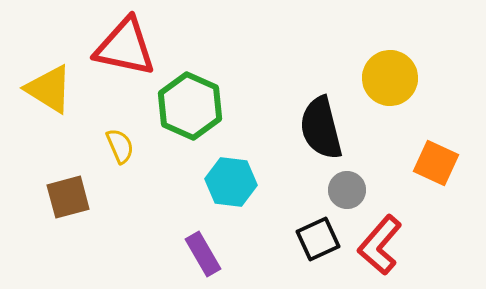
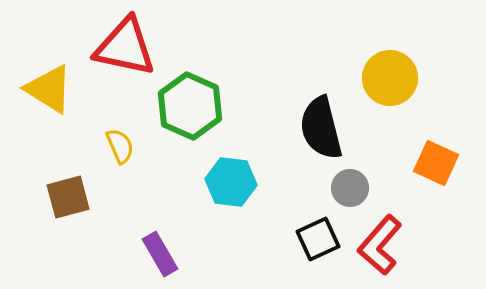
gray circle: moved 3 px right, 2 px up
purple rectangle: moved 43 px left
